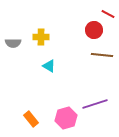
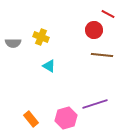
yellow cross: rotated 21 degrees clockwise
